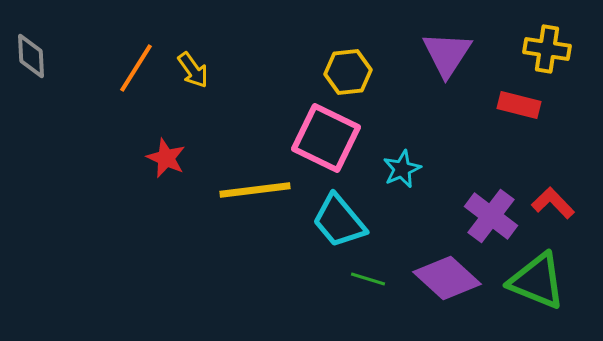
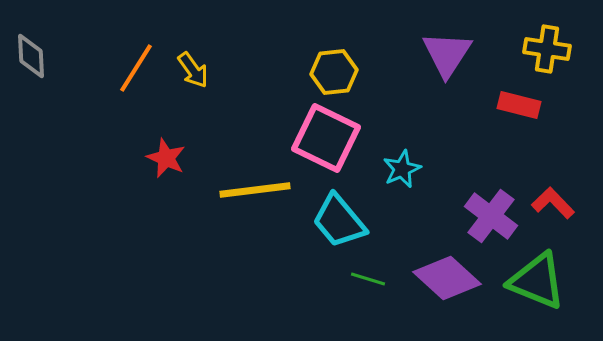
yellow hexagon: moved 14 px left
